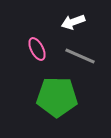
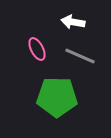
white arrow: rotated 30 degrees clockwise
